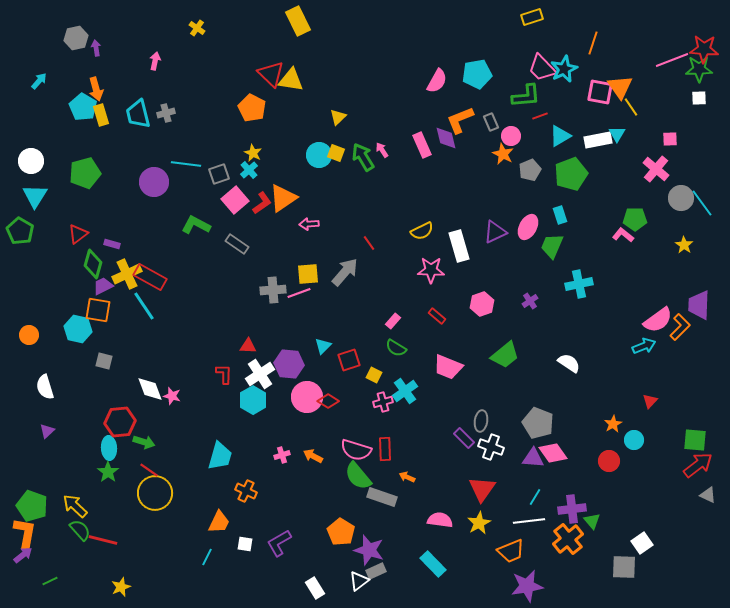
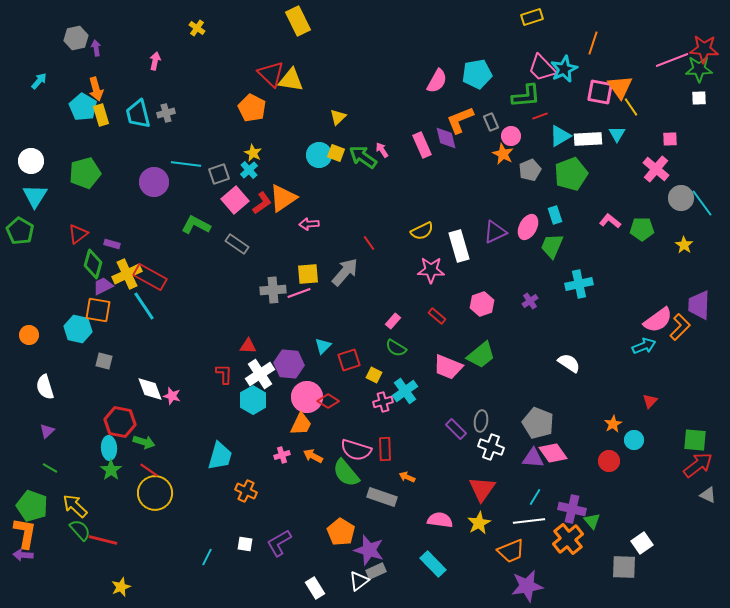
white rectangle at (598, 140): moved 10 px left, 1 px up; rotated 8 degrees clockwise
green arrow at (363, 157): rotated 24 degrees counterclockwise
cyan rectangle at (560, 215): moved 5 px left
green pentagon at (635, 219): moved 7 px right, 10 px down
pink L-shape at (623, 235): moved 13 px left, 14 px up
green trapezoid at (505, 355): moved 24 px left
red hexagon at (120, 422): rotated 16 degrees clockwise
purple rectangle at (464, 438): moved 8 px left, 9 px up
green star at (108, 472): moved 3 px right, 2 px up
green semicircle at (358, 476): moved 12 px left, 3 px up
purple cross at (572, 509): rotated 20 degrees clockwise
orange trapezoid at (219, 522): moved 82 px right, 98 px up
purple arrow at (23, 555): rotated 138 degrees counterclockwise
green line at (50, 581): moved 113 px up; rotated 56 degrees clockwise
